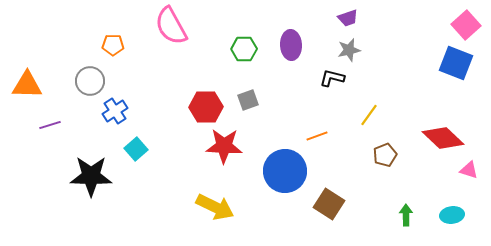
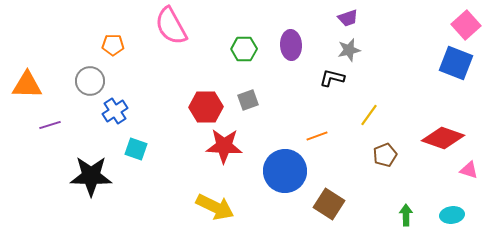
red diamond: rotated 24 degrees counterclockwise
cyan square: rotated 30 degrees counterclockwise
